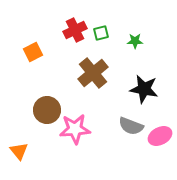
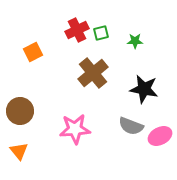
red cross: moved 2 px right
brown circle: moved 27 px left, 1 px down
